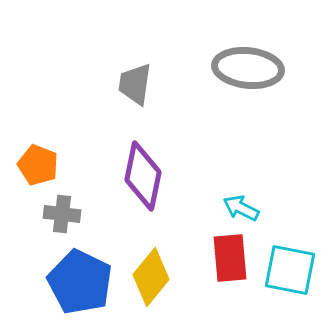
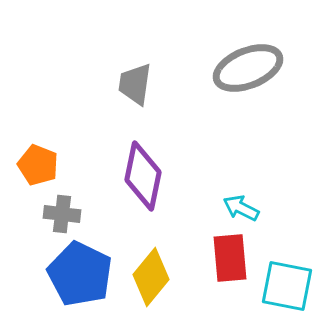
gray ellipse: rotated 28 degrees counterclockwise
cyan square: moved 3 px left, 16 px down
blue pentagon: moved 8 px up
